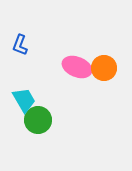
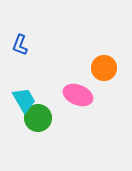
pink ellipse: moved 1 px right, 28 px down
green circle: moved 2 px up
